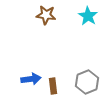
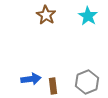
brown star: rotated 24 degrees clockwise
